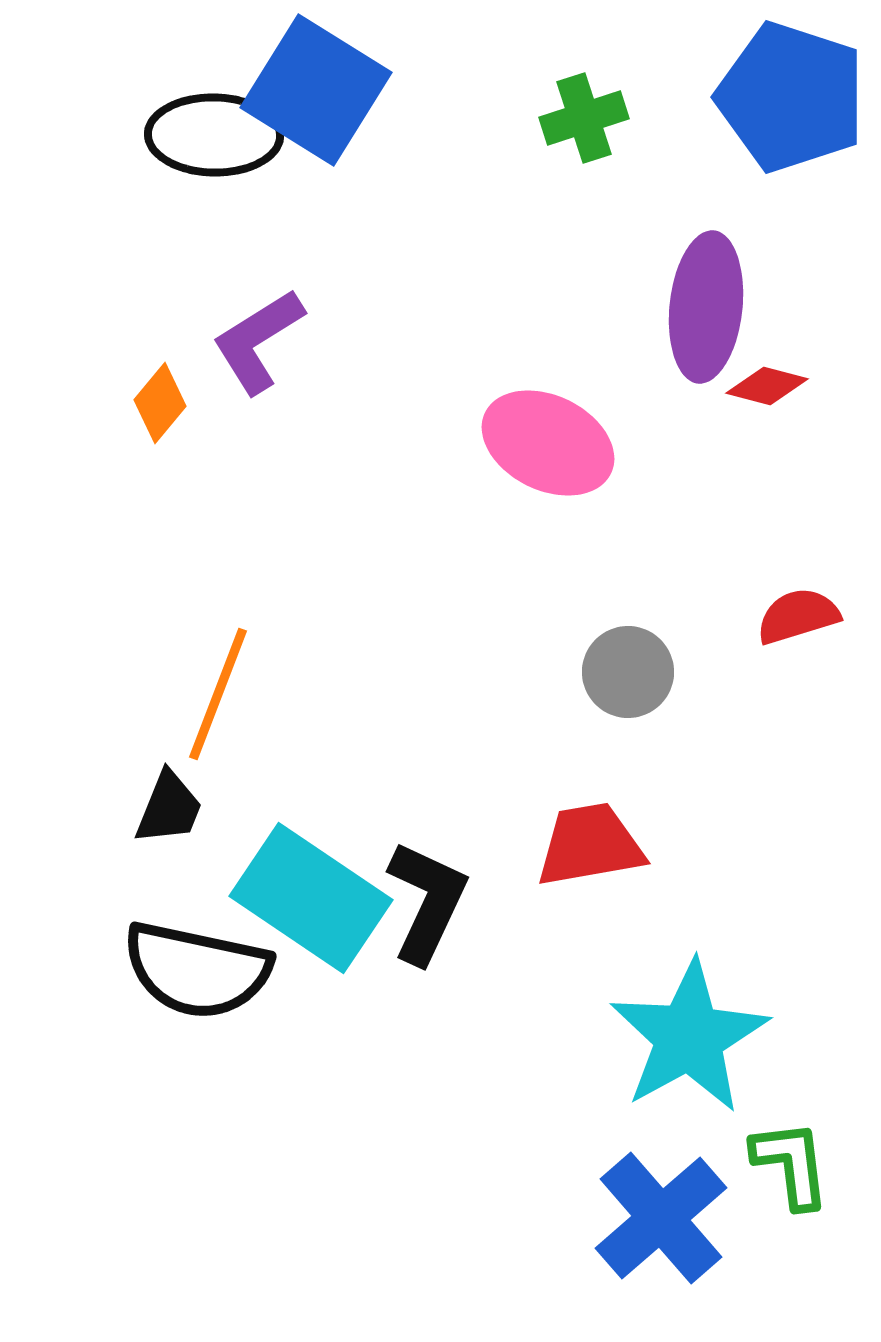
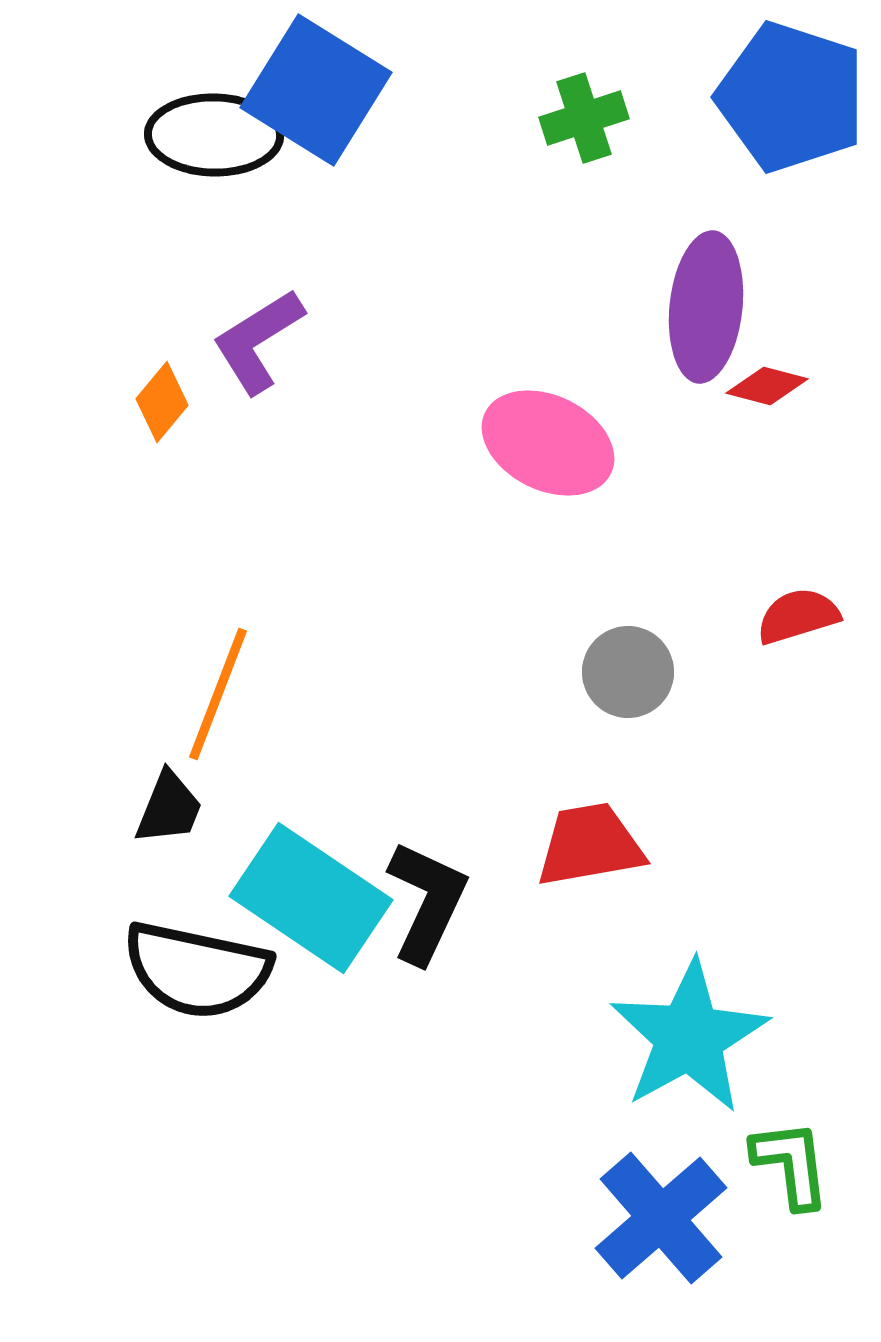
orange diamond: moved 2 px right, 1 px up
